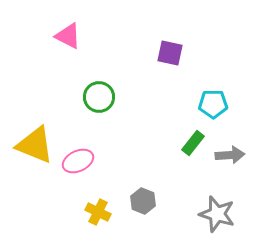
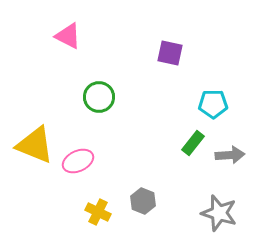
gray star: moved 2 px right, 1 px up
